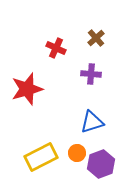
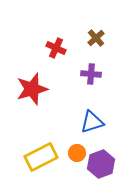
red star: moved 5 px right
